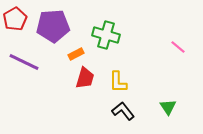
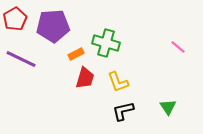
green cross: moved 8 px down
purple line: moved 3 px left, 3 px up
yellow L-shape: rotated 20 degrees counterclockwise
black L-shape: rotated 65 degrees counterclockwise
